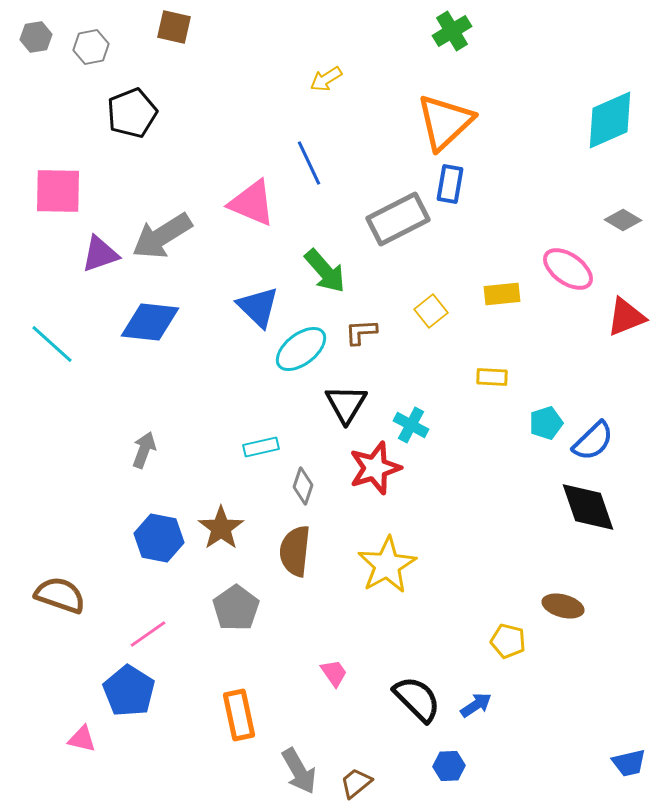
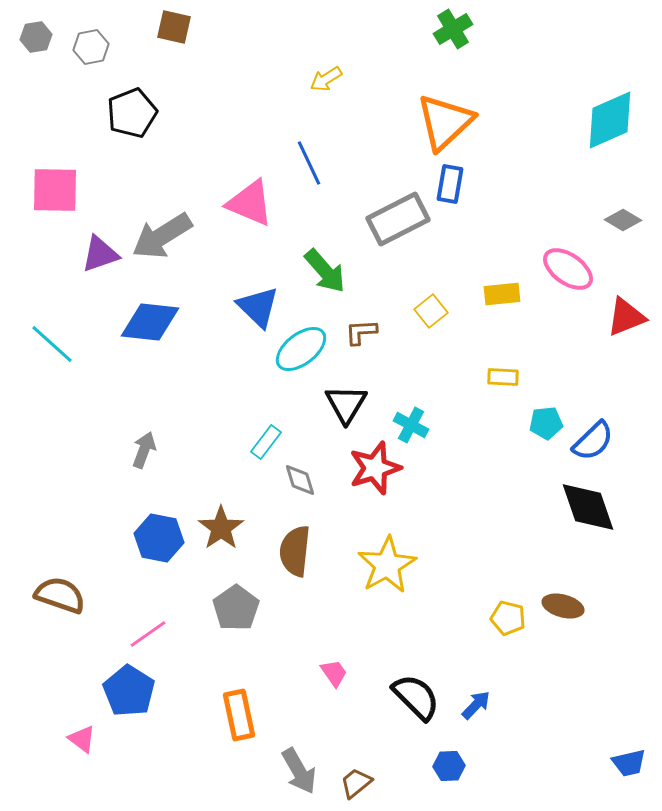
green cross at (452, 31): moved 1 px right, 2 px up
pink square at (58, 191): moved 3 px left, 1 px up
pink triangle at (252, 203): moved 2 px left
yellow rectangle at (492, 377): moved 11 px right
cyan pentagon at (546, 423): rotated 12 degrees clockwise
cyan rectangle at (261, 447): moved 5 px right, 5 px up; rotated 40 degrees counterclockwise
gray diamond at (303, 486): moved 3 px left, 6 px up; rotated 36 degrees counterclockwise
yellow pentagon at (508, 641): moved 23 px up
black semicircle at (417, 699): moved 1 px left, 2 px up
blue arrow at (476, 705): rotated 12 degrees counterclockwise
pink triangle at (82, 739): rotated 24 degrees clockwise
